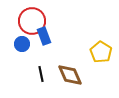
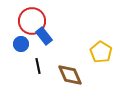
blue rectangle: rotated 18 degrees counterclockwise
blue circle: moved 1 px left
black line: moved 3 px left, 8 px up
